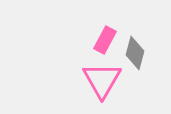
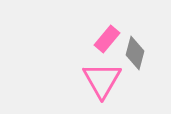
pink rectangle: moved 2 px right, 1 px up; rotated 12 degrees clockwise
